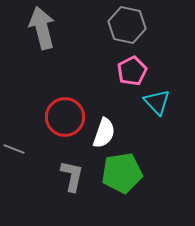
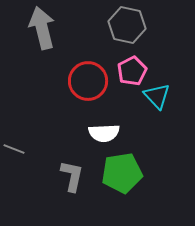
cyan triangle: moved 6 px up
red circle: moved 23 px right, 36 px up
white semicircle: rotated 68 degrees clockwise
